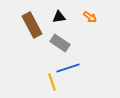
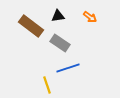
black triangle: moved 1 px left, 1 px up
brown rectangle: moved 1 px left, 1 px down; rotated 25 degrees counterclockwise
yellow line: moved 5 px left, 3 px down
